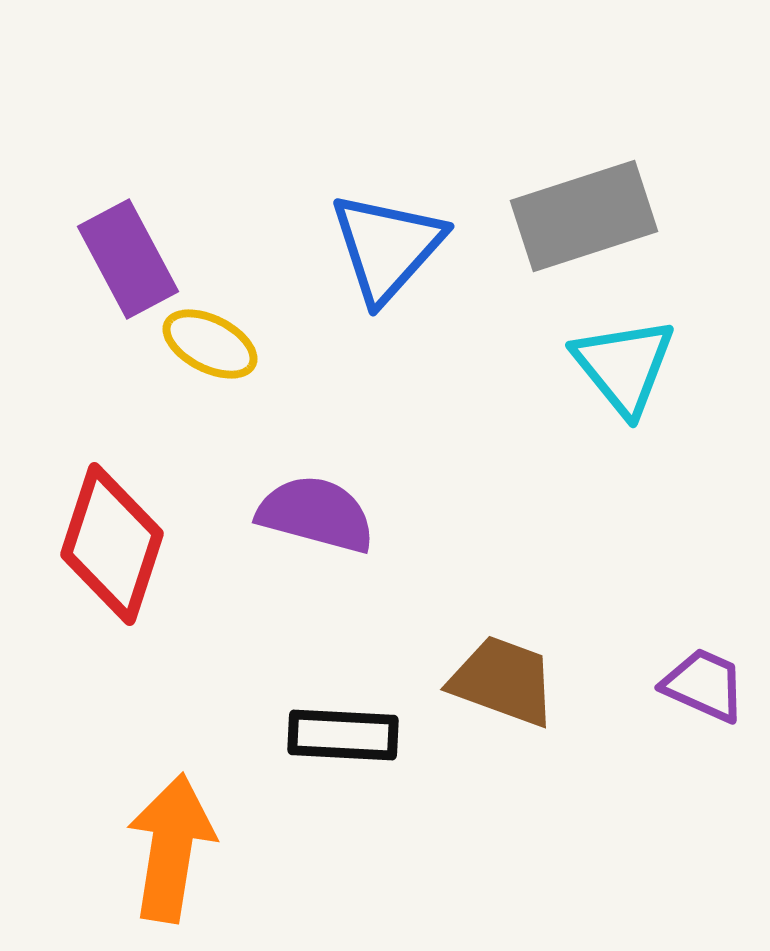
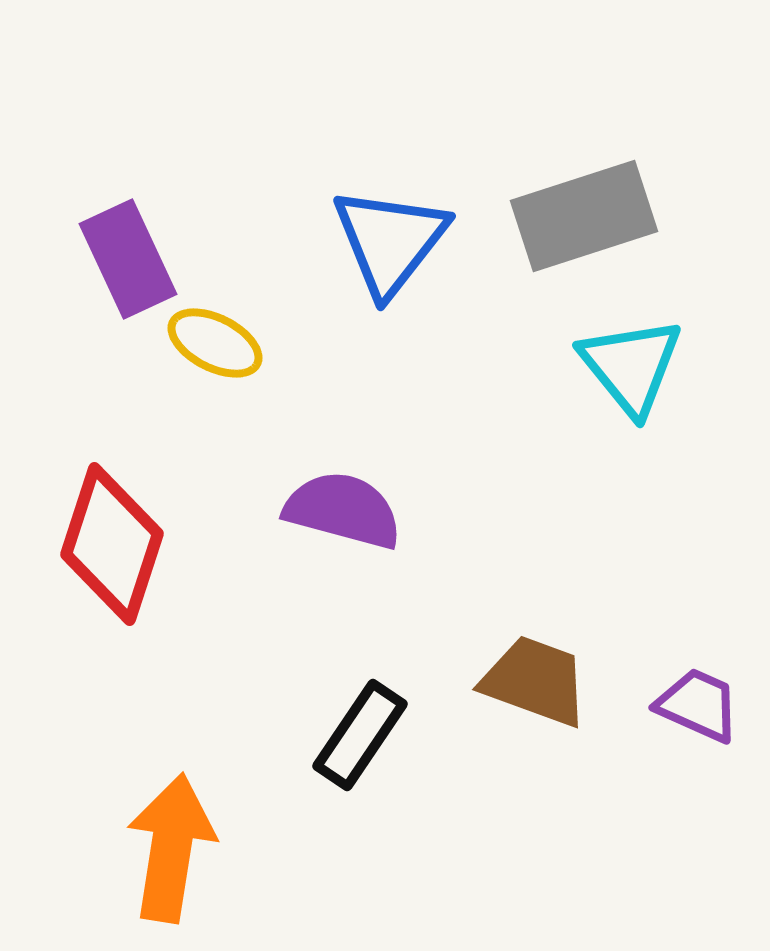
blue triangle: moved 3 px right, 6 px up; rotated 4 degrees counterclockwise
purple rectangle: rotated 3 degrees clockwise
yellow ellipse: moved 5 px right, 1 px up
cyan triangle: moved 7 px right
purple semicircle: moved 27 px right, 4 px up
brown trapezoid: moved 32 px right
purple trapezoid: moved 6 px left, 20 px down
black rectangle: moved 17 px right; rotated 59 degrees counterclockwise
